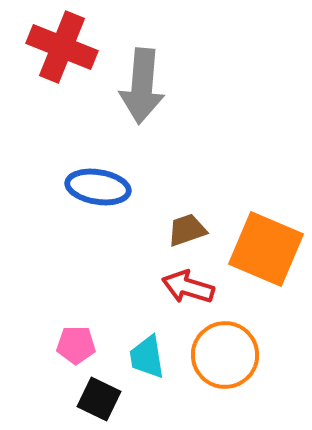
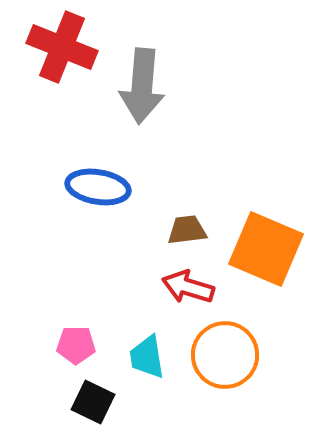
brown trapezoid: rotated 12 degrees clockwise
black square: moved 6 px left, 3 px down
